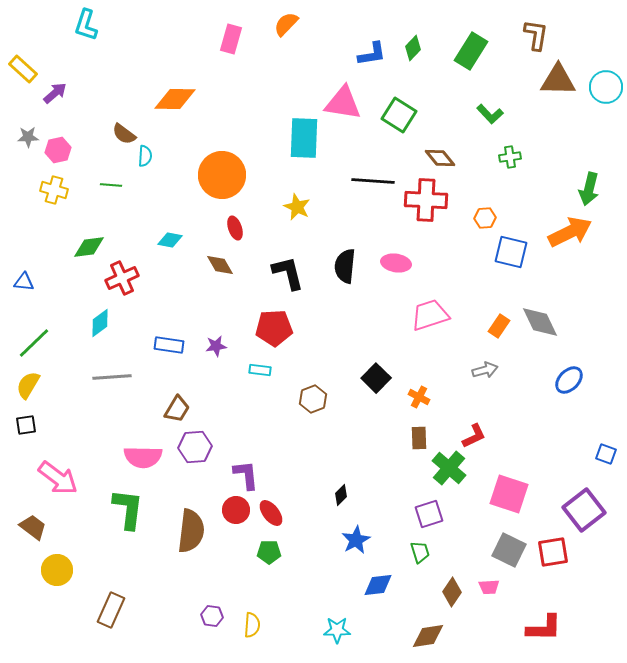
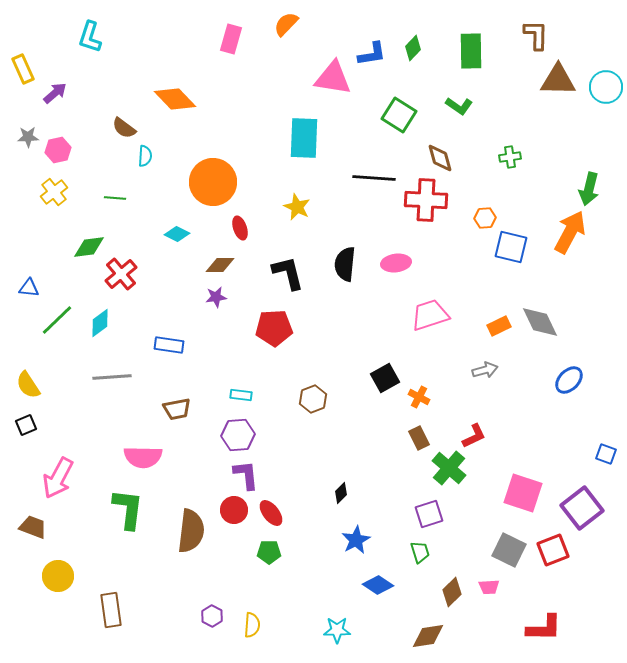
cyan L-shape at (86, 25): moved 4 px right, 12 px down
brown L-shape at (536, 35): rotated 8 degrees counterclockwise
green rectangle at (471, 51): rotated 33 degrees counterclockwise
yellow rectangle at (23, 69): rotated 24 degrees clockwise
orange diamond at (175, 99): rotated 45 degrees clockwise
pink triangle at (343, 103): moved 10 px left, 25 px up
green L-shape at (490, 114): moved 31 px left, 8 px up; rotated 12 degrees counterclockwise
brown semicircle at (124, 134): moved 6 px up
brown diamond at (440, 158): rotated 24 degrees clockwise
orange circle at (222, 175): moved 9 px left, 7 px down
black line at (373, 181): moved 1 px right, 3 px up
green line at (111, 185): moved 4 px right, 13 px down
yellow cross at (54, 190): moved 2 px down; rotated 36 degrees clockwise
red ellipse at (235, 228): moved 5 px right
orange arrow at (570, 232): rotated 36 degrees counterclockwise
cyan diamond at (170, 240): moved 7 px right, 6 px up; rotated 15 degrees clockwise
blue square at (511, 252): moved 5 px up
pink ellipse at (396, 263): rotated 16 degrees counterclockwise
brown diamond at (220, 265): rotated 60 degrees counterclockwise
black semicircle at (345, 266): moved 2 px up
red cross at (122, 278): moved 1 px left, 4 px up; rotated 16 degrees counterclockwise
blue triangle at (24, 282): moved 5 px right, 6 px down
orange rectangle at (499, 326): rotated 30 degrees clockwise
green line at (34, 343): moved 23 px right, 23 px up
purple star at (216, 346): moved 49 px up
cyan rectangle at (260, 370): moved 19 px left, 25 px down
black square at (376, 378): moved 9 px right; rotated 16 degrees clockwise
yellow semicircle at (28, 385): rotated 64 degrees counterclockwise
brown trapezoid at (177, 409): rotated 48 degrees clockwise
black square at (26, 425): rotated 15 degrees counterclockwise
brown rectangle at (419, 438): rotated 25 degrees counterclockwise
purple hexagon at (195, 447): moved 43 px right, 12 px up
pink arrow at (58, 478): rotated 81 degrees clockwise
pink square at (509, 494): moved 14 px right, 1 px up
black diamond at (341, 495): moved 2 px up
red circle at (236, 510): moved 2 px left
purple square at (584, 510): moved 2 px left, 2 px up
brown trapezoid at (33, 527): rotated 16 degrees counterclockwise
red square at (553, 552): moved 2 px up; rotated 12 degrees counterclockwise
yellow circle at (57, 570): moved 1 px right, 6 px down
blue diamond at (378, 585): rotated 40 degrees clockwise
brown diamond at (452, 592): rotated 12 degrees clockwise
brown rectangle at (111, 610): rotated 32 degrees counterclockwise
purple hexagon at (212, 616): rotated 20 degrees clockwise
